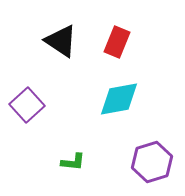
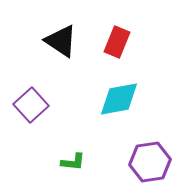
purple square: moved 4 px right
purple hexagon: moved 2 px left; rotated 9 degrees clockwise
